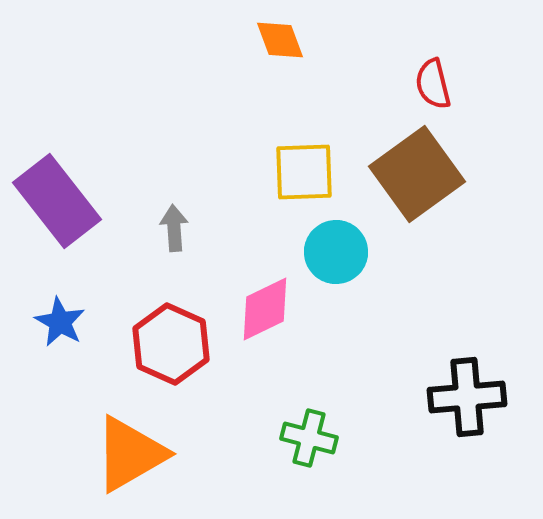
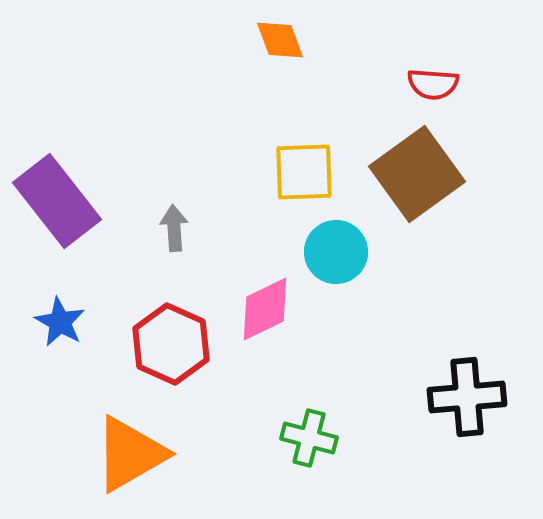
red semicircle: rotated 72 degrees counterclockwise
